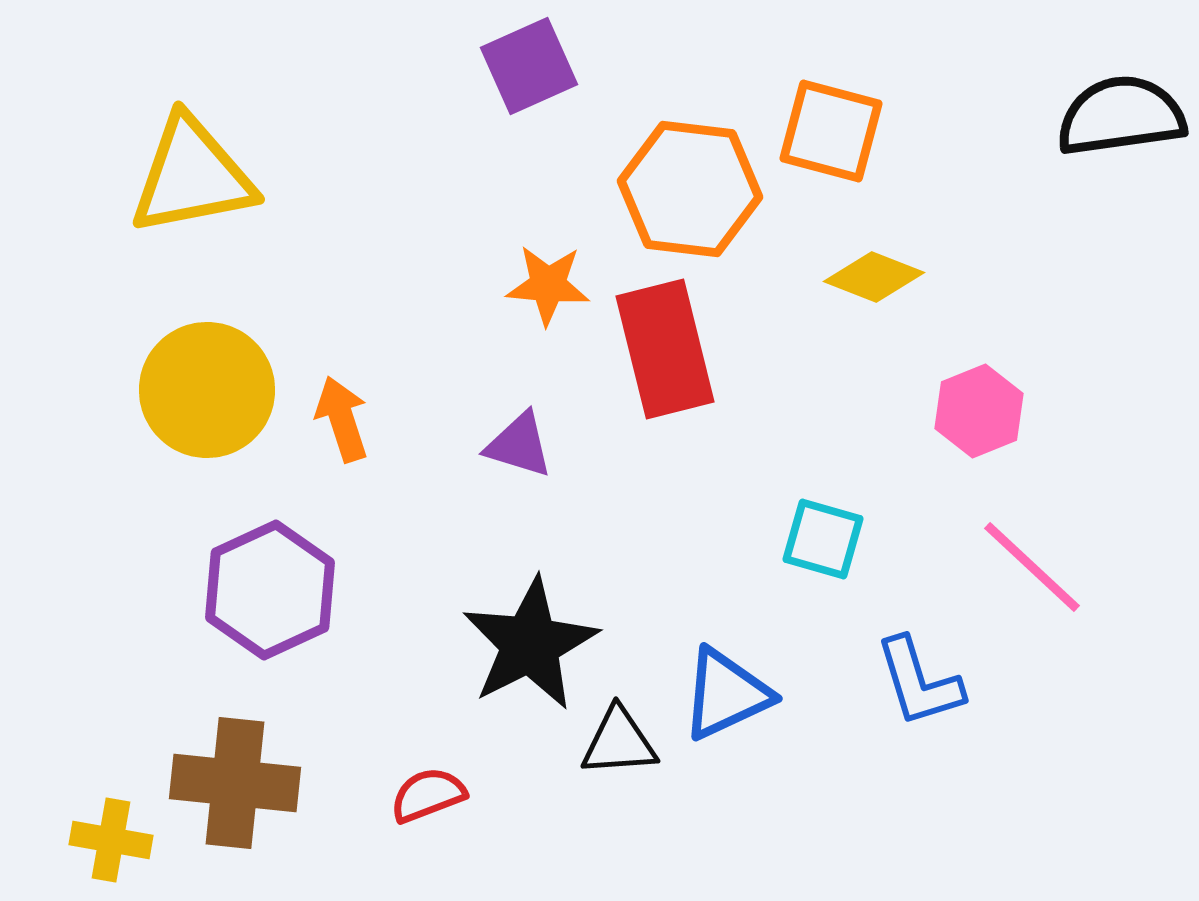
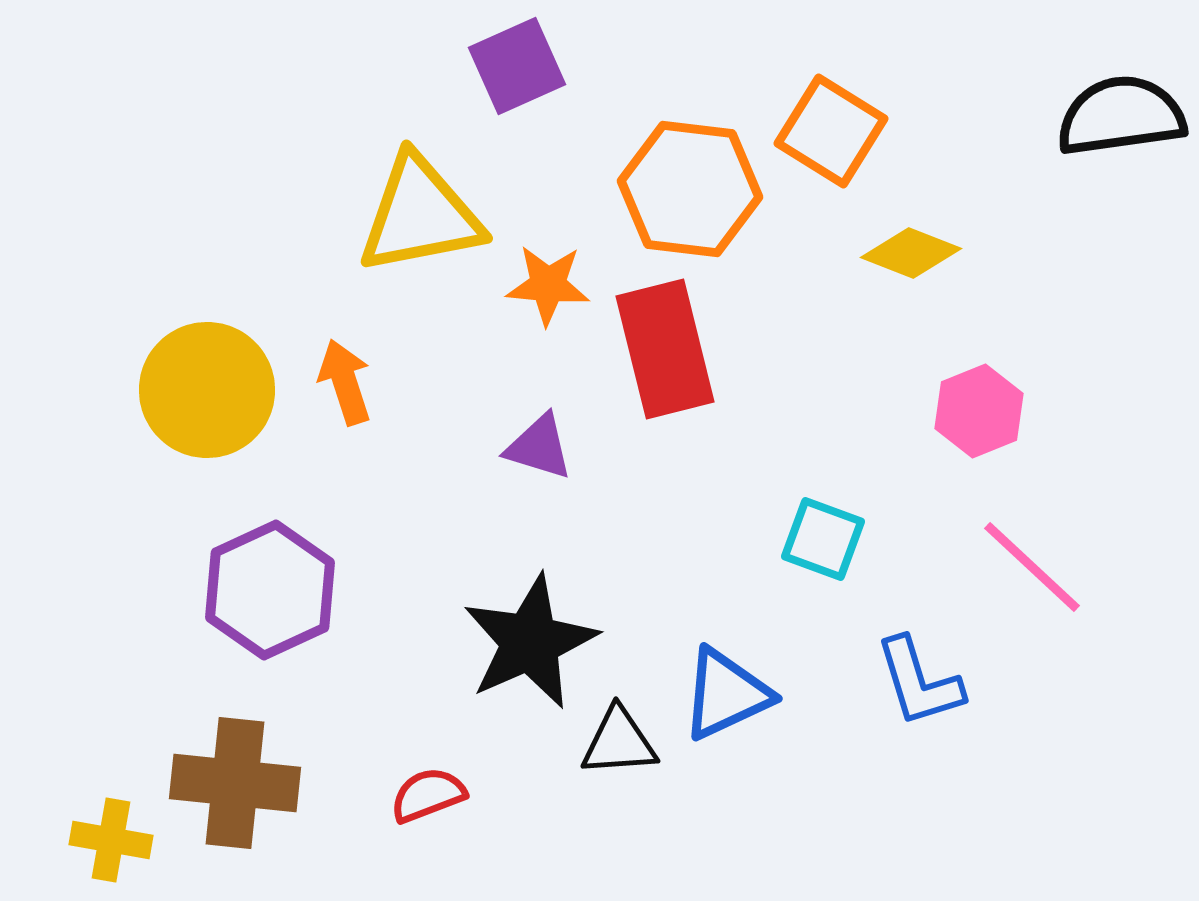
purple square: moved 12 px left
orange square: rotated 17 degrees clockwise
yellow triangle: moved 228 px right, 39 px down
yellow diamond: moved 37 px right, 24 px up
orange arrow: moved 3 px right, 37 px up
purple triangle: moved 20 px right, 2 px down
cyan square: rotated 4 degrees clockwise
black star: moved 2 px up; rotated 3 degrees clockwise
